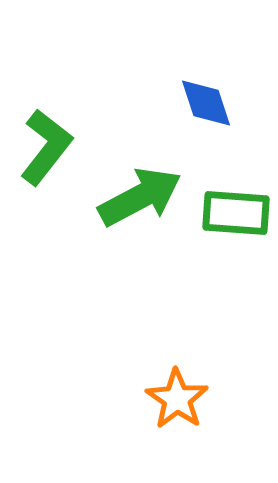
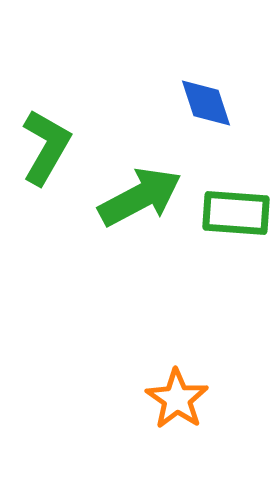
green L-shape: rotated 8 degrees counterclockwise
